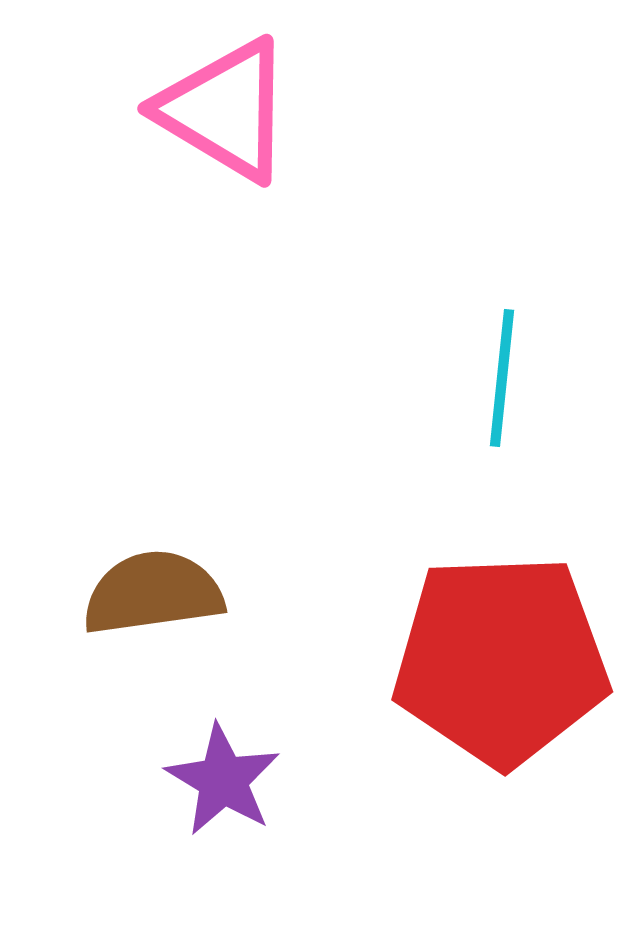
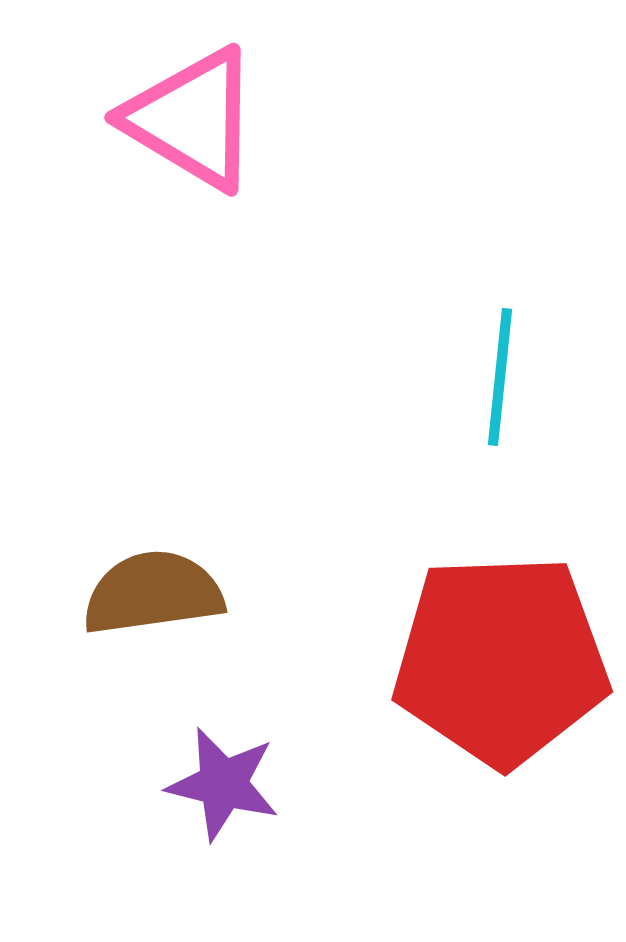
pink triangle: moved 33 px left, 9 px down
cyan line: moved 2 px left, 1 px up
purple star: moved 4 px down; rotated 17 degrees counterclockwise
